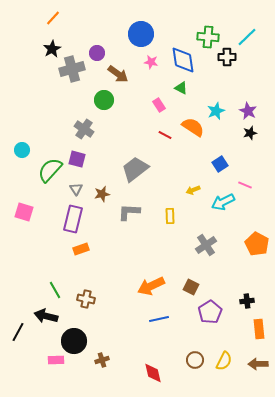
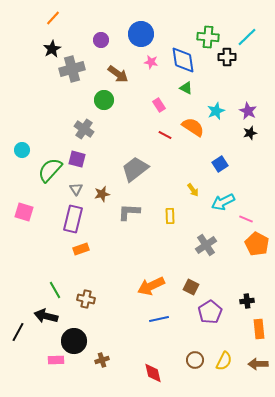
purple circle at (97, 53): moved 4 px right, 13 px up
green triangle at (181, 88): moved 5 px right
pink line at (245, 185): moved 1 px right, 34 px down
yellow arrow at (193, 190): rotated 104 degrees counterclockwise
